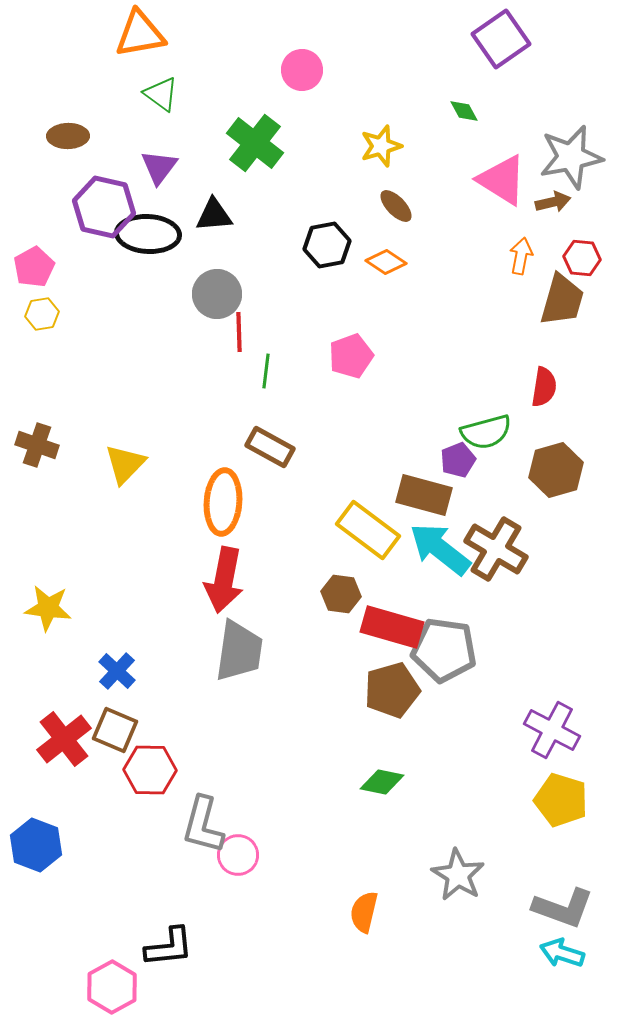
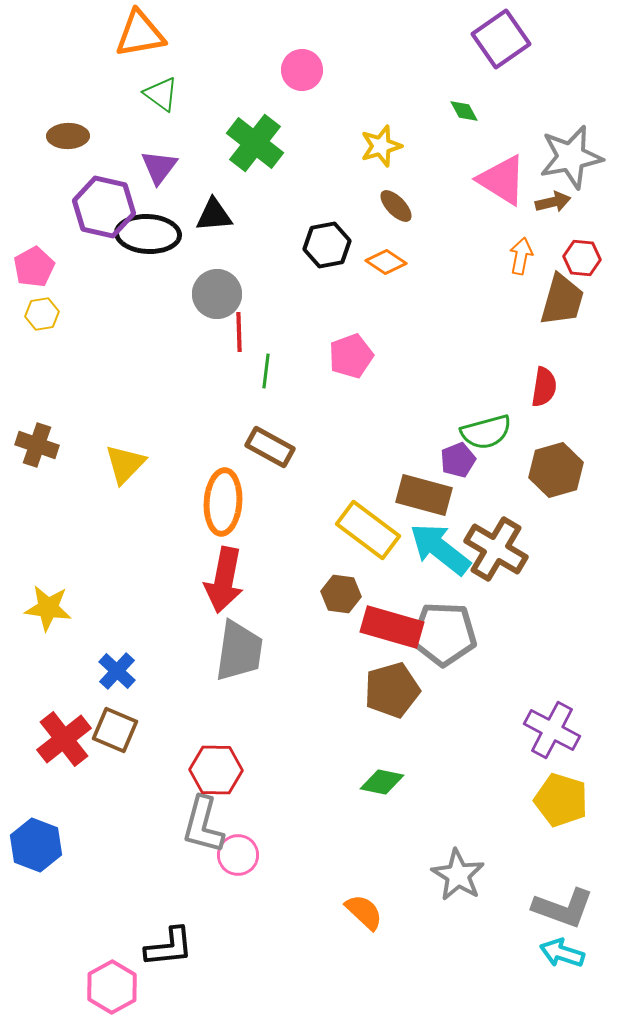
gray pentagon at (444, 650): moved 16 px up; rotated 6 degrees counterclockwise
red hexagon at (150, 770): moved 66 px right
orange semicircle at (364, 912): rotated 120 degrees clockwise
